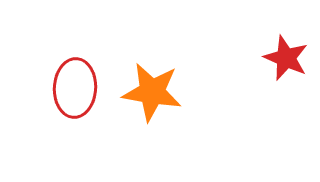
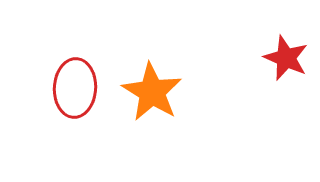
orange star: rotated 22 degrees clockwise
